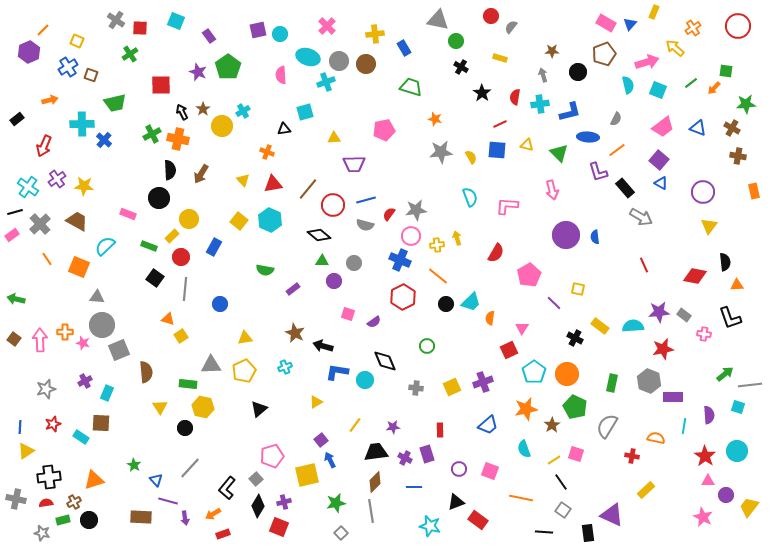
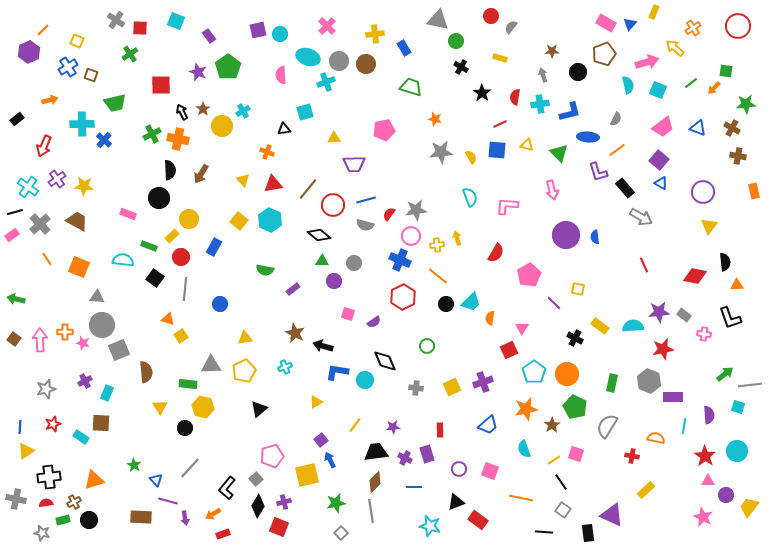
cyan semicircle at (105, 246): moved 18 px right, 14 px down; rotated 50 degrees clockwise
